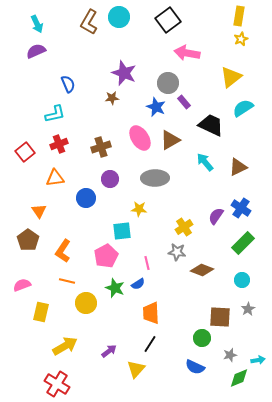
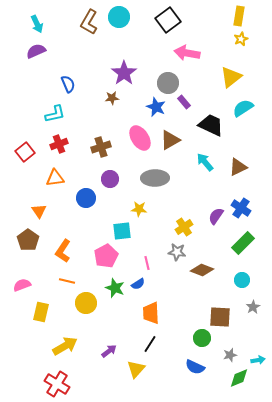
purple star at (124, 73): rotated 15 degrees clockwise
gray star at (248, 309): moved 5 px right, 2 px up
